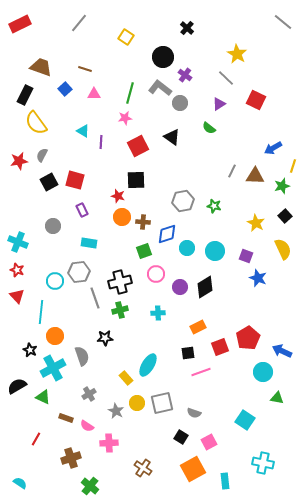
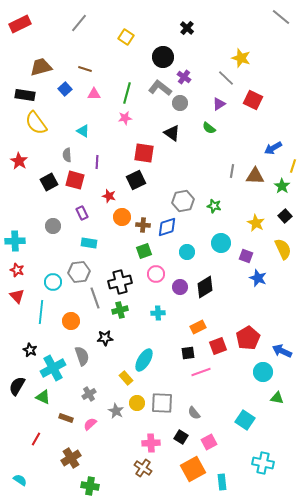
gray line at (283, 22): moved 2 px left, 5 px up
yellow star at (237, 54): moved 4 px right, 4 px down; rotated 12 degrees counterclockwise
brown trapezoid at (41, 67): rotated 35 degrees counterclockwise
purple cross at (185, 75): moved 1 px left, 2 px down
green line at (130, 93): moved 3 px left
black rectangle at (25, 95): rotated 72 degrees clockwise
red square at (256, 100): moved 3 px left
black triangle at (172, 137): moved 4 px up
purple line at (101, 142): moved 4 px left, 20 px down
red square at (138, 146): moved 6 px right, 7 px down; rotated 35 degrees clockwise
gray semicircle at (42, 155): moved 25 px right; rotated 32 degrees counterclockwise
red star at (19, 161): rotated 30 degrees counterclockwise
gray line at (232, 171): rotated 16 degrees counterclockwise
black square at (136, 180): rotated 24 degrees counterclockwise
green star at (282, 186): rotated 21 degrees counterclockwise
red star at (118, 196): moved 9 px left
purple rectangle at (82, 210): moved 3 px down
brown cross at (143, 222): moved 3 px down
blue diamond at (167, 234): moved 7 px up
cyan cross at (18, 242): moved 3 px left, 1 px up; rotated 24 degrees counterclockwise
cyan circle at (187, 248): moved 4 px down
cyan circle at (215, 251): moved 6 px right, 8 px up
cyan circle at (55, 281): moved 2 px left, 1 px down
orange circle at (55, 336): moved 16 px right, 15 px up
red square at (220, 347): moved 2 px left, 1 px up
cyan ellipse at (148, 365): moved 4 px left, 5 px up
black semicircle at (17, 386): rotated 30 degrees counterclockwise
gray square at (162, 403): rotated 15 degrees clockwise
gray semicircle at (194, 413): rotated 32 degrees clockwise
pink semicircle at (87, 426): moved 3 px right, 2 px up; rotated 104 degrees clockwise
pink cross at (109, 443): moved 42 px right
brown cross at (71, 458): rotated 12 degrees counterclockwise
cyan rectangle at (225, 481): moved 3 px left, 1 px down
cyan semicircle at (20, 483): moved 3 px up
green cross at (90, 486): rotated 30 degrees counterclockwise
